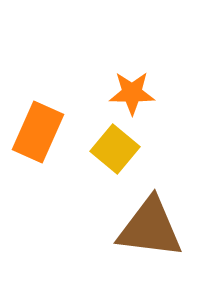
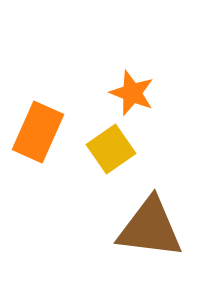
orange star: rotated 21 degrees clockwise
yellow square: moved 4 px left; rotated 15 degrees clockwise
